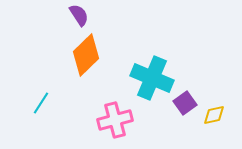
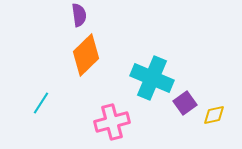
purple semicircle: rotated 25 degrees clockwise
pink cross: moved 3 px left, 2 px down
